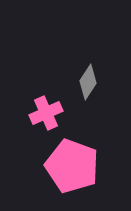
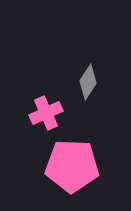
pink pentagon: rotated 18 degrees counterclockwise
